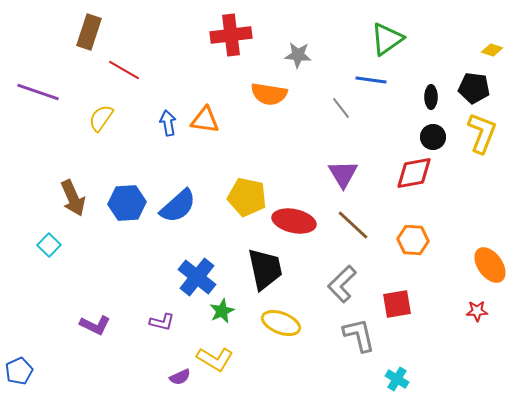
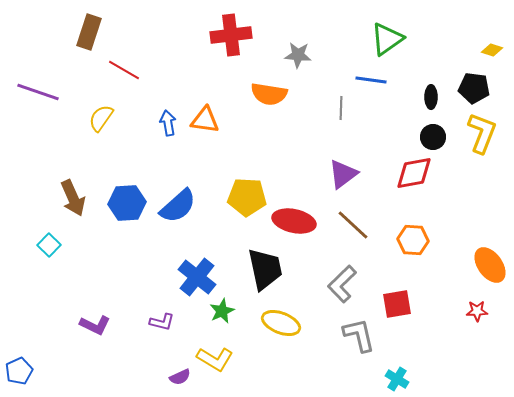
gray line at (341, 108): rotated 40 degrees clockwise
purple triangle at (343, 174): rotated 24 degrees clockwise
yellow pentagon at (247, 197): rotated 9 degrees counterclockwise
